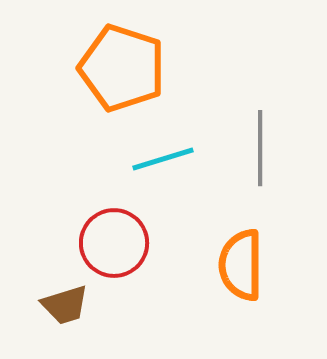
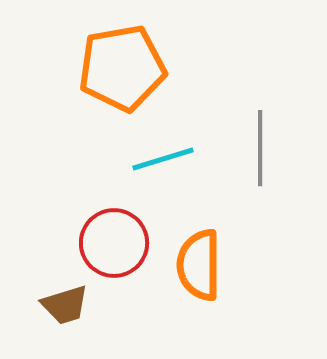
orange pentagon: rotated 28 degrees counterclockwise
orange semicircle: moved 42 px left
